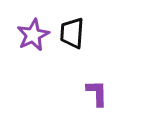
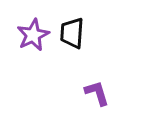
purple L-shape: rotated 16 degrees counterclockwise
